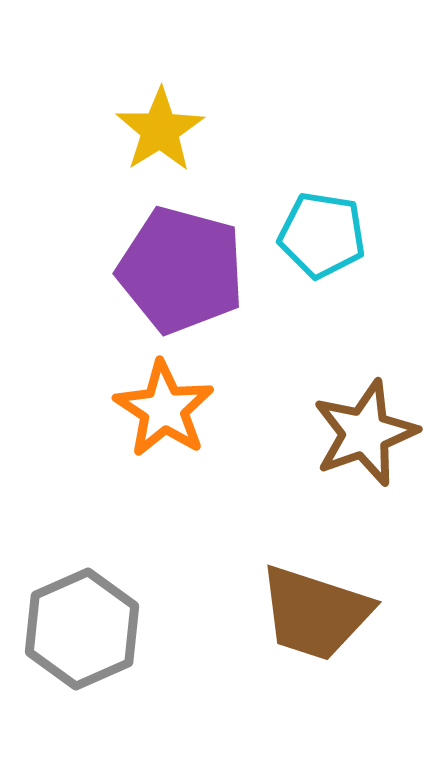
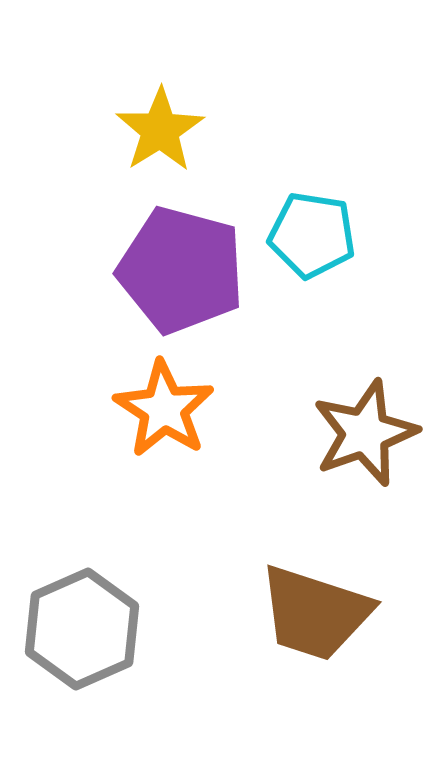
cyan pentagon: moved 10 px left
